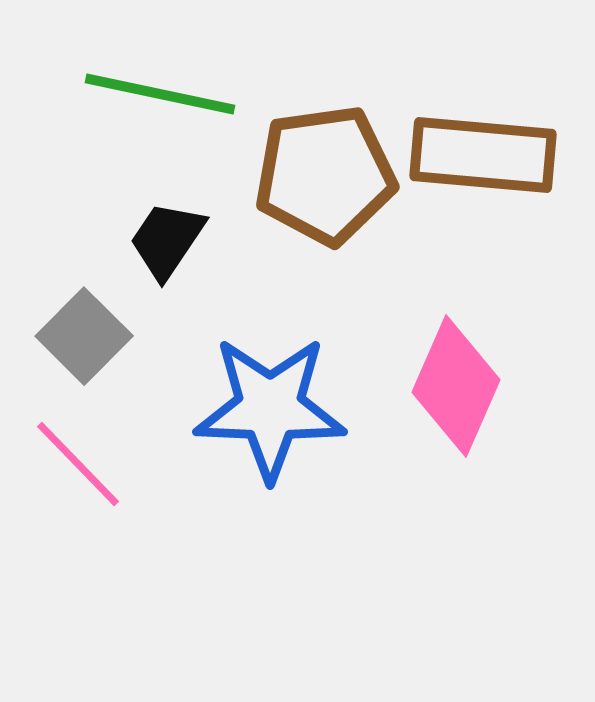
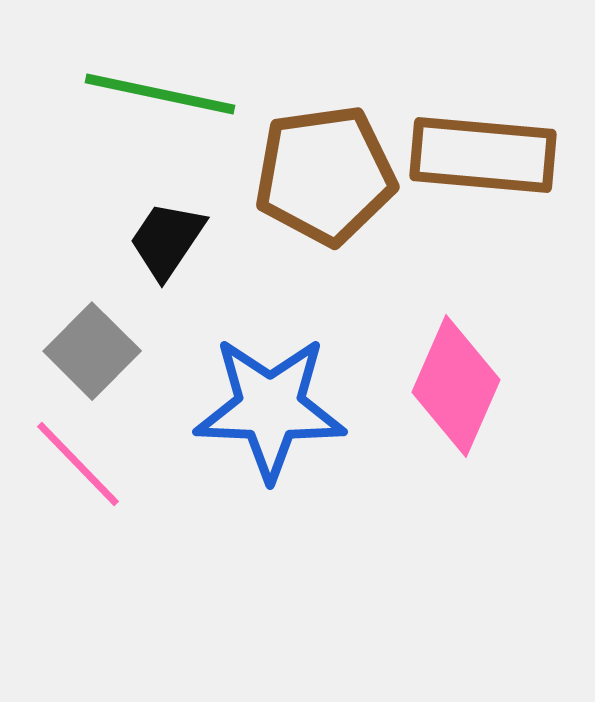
gray square: moved 8 px right, 15 px down
